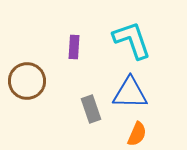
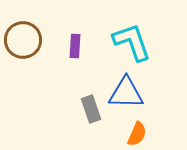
cyan L-shape: moved 2 px down
purple rectangle: moved 1 px right, 1 px up
brown circle: moved 4 px left, 41 px up
blue triangle: moved 4 px left
